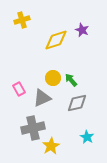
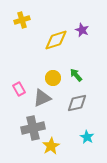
green arrow: moved 5 px right, 5 px up
